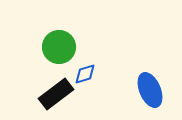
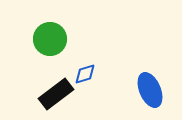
green circle: moved 9 px left, 8 px up
